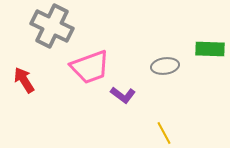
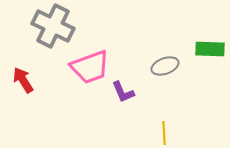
gray cross: moved 1 px right
gray ellipse: rotated 12 degrees counterclockwise
red arrow: moved 1 px left
purple L-shape: moved 3 px up; rotated 30 degrees clockwise
yellow line: rotated 25 degrees clockwise
